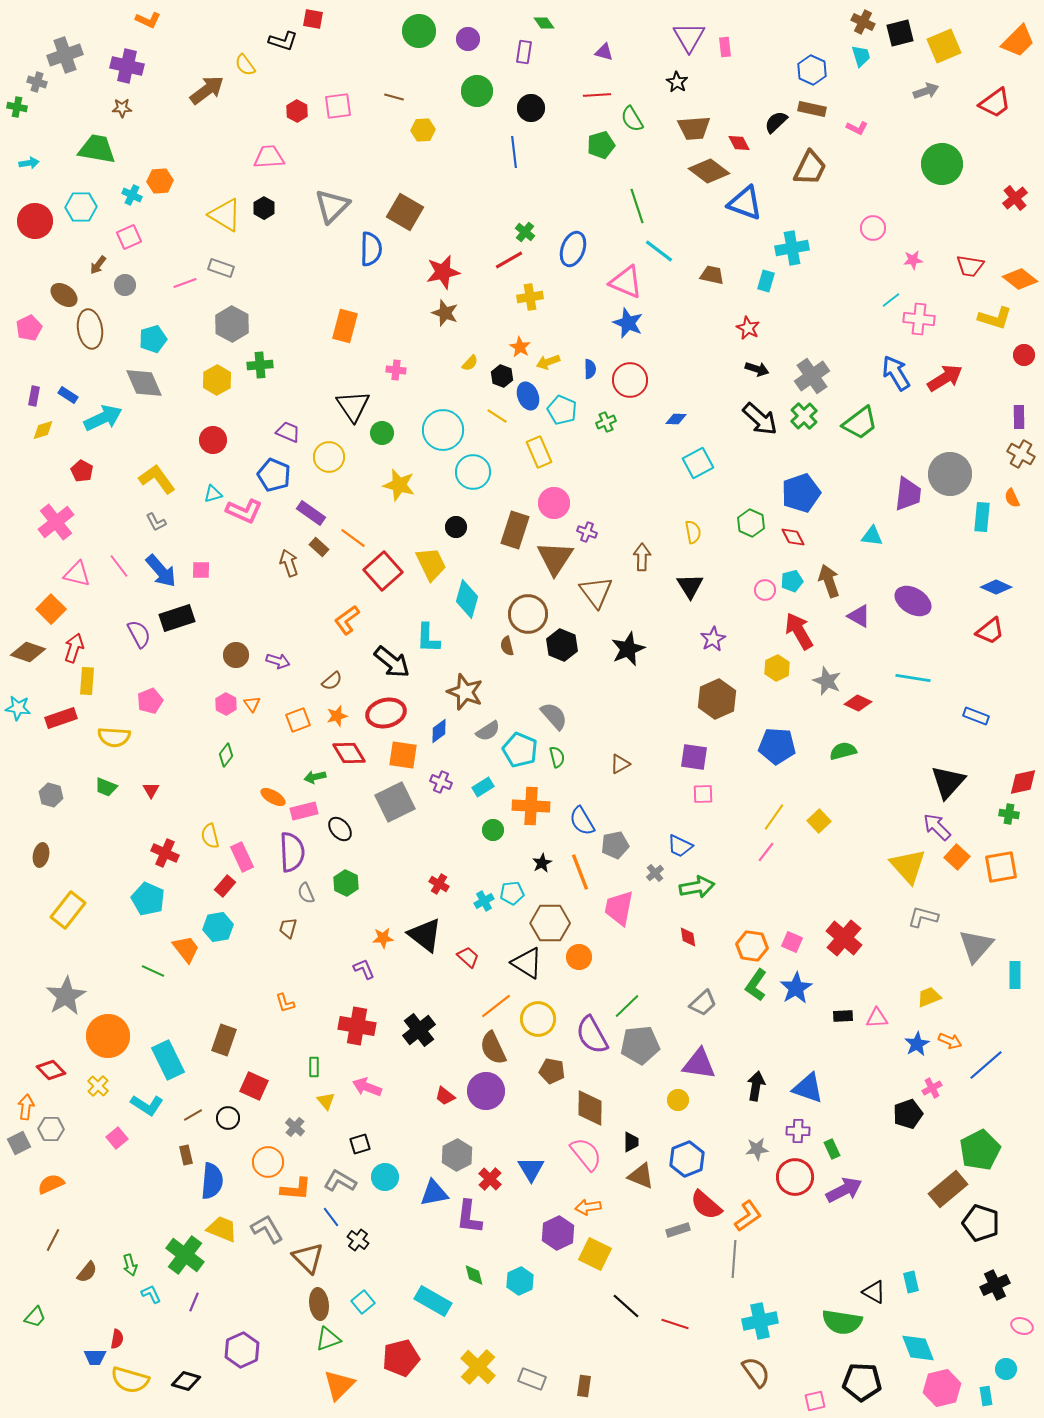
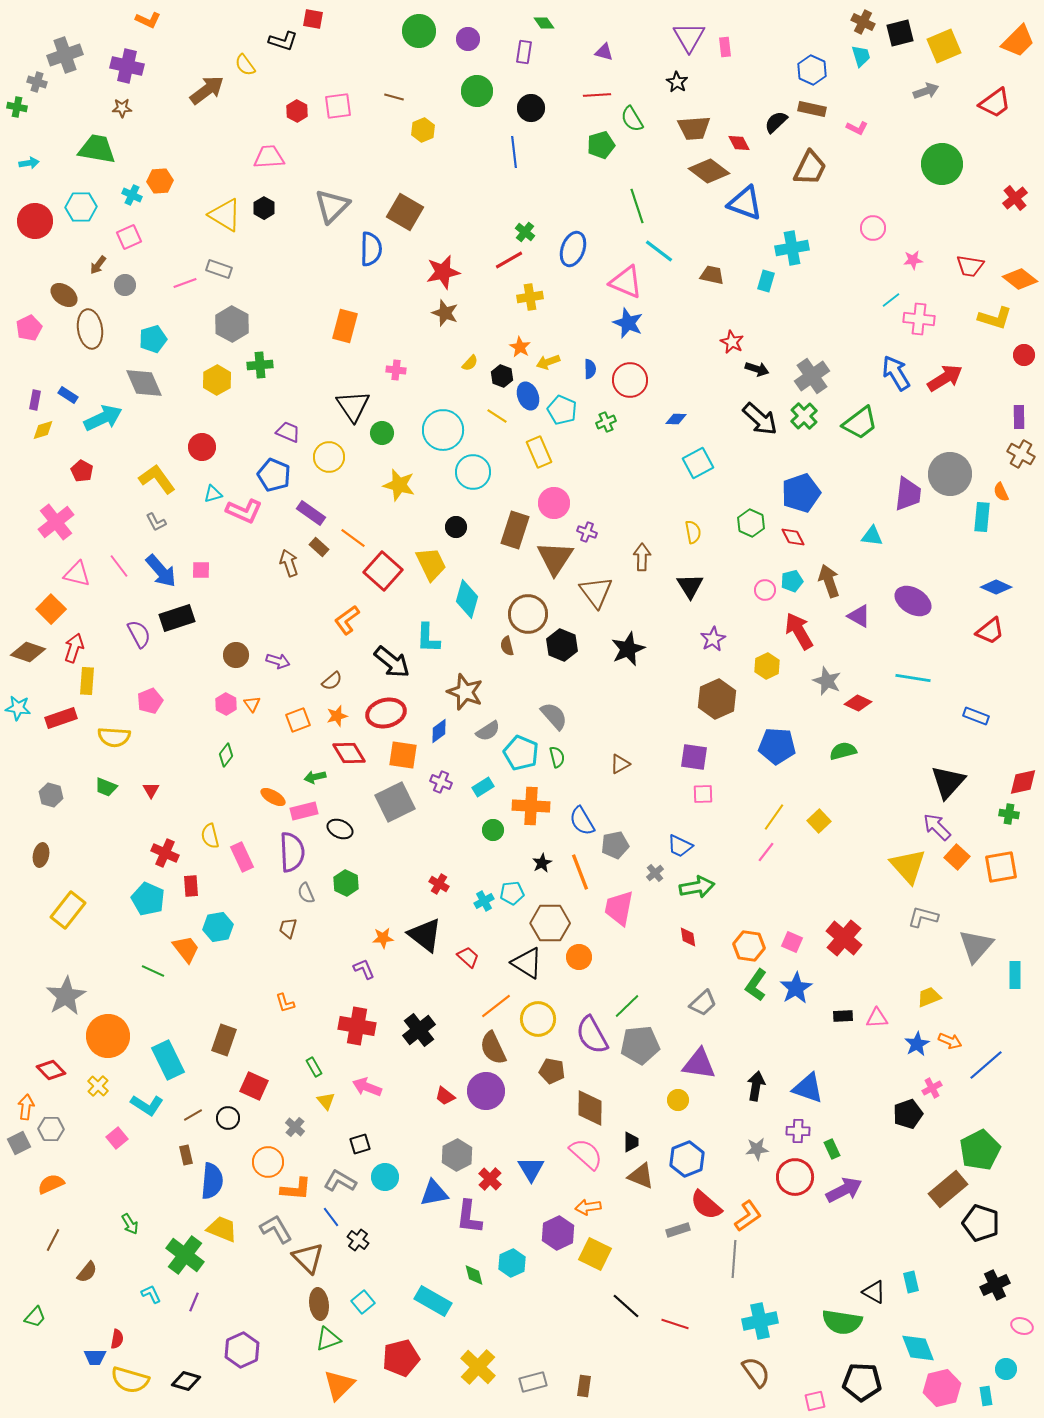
yellow hexagon at (423, 130): rotated 20 degrees counterclockwise
gray rectangle at (221, 268): moved 2 px left, 1 px down
red star at (748, 328): moved 16 px left, 14 px down
purple rectangle at (34, 396): moved 1 px right, 4 px down
red circle at (213, 440): moved 11 px left, 7 px down
orange semicircle at (1012, 498): moved 11 px left, 6 px up
red square at (383, 571): rotated 6 degrees counterclockwise
yellow hexagon at (777, 668): moved 10 px left, 2 px up
cyan pentagon at (520, 750): moved 1 px right, 3 px down
black ellipse at (340, 829): rotated 25 degrees counterclockwise
red rectangle at (225, 886): moved 34 px left; rotated 45 degrees counterclockwise
orange hexagon at (752, 946): moved 3 px left
green rectangle at (314, 1067): rotated 30 degrees counterclockwise
pink semicircle at (586, 1154): rotated 9 degrees counterclockwise
gray L-shape at (267, 1229): moved 9 px right
green arrow at (130, 1265): moved 41 px up; rotated 15 degrees counterclockwise
cyan hexagon at (520, 1281): moved 8 px left, 18 px up
gray rectangle at (532, 1379): moved 1 px right, 3 px down; rotated 36 degrees counterclockwise
